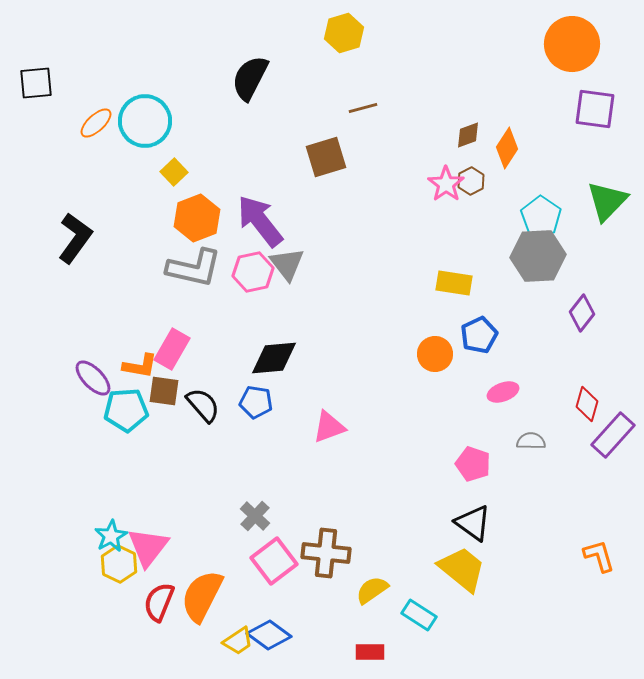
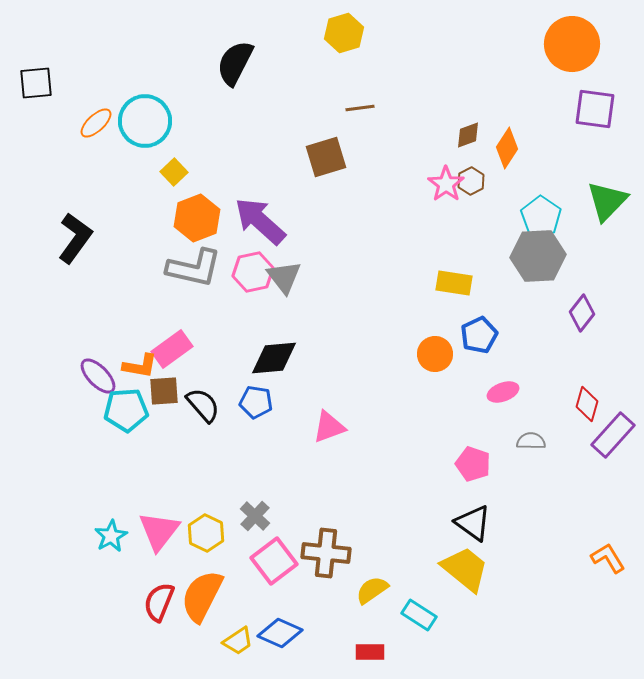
black semicircle at (250, 78): moved 15 px left, 15 px up
brown line at (363, 108): moved 3 px left; rotated 8 degrees clockwise
purple arrow at (260, 221): rotated 10 degrees counterclockwise
gray triangle at (287, 264): moved 3 px left, 13 px down
pink rectangle at (172, 349): rotated 24 degrees clockwise
purple ellipse at (93, 378): moved 5 px right, 2 px up
brown square at (164, 391): rotated 12 degrees counterclockwise
pink triangle at (148, 547): moved 11 px right, 16 px up
orange L-shape at (599, 556): moved 9 px right, 2 px down; rotated 15 degrees counterclockwise
yellow hexagon at (119, 564): moved 87 px right, 31 px up
yellow trapezoid at (462, 569): moved 3 px right
blue diamond at (269, 635): moved 11 px right, 2 px up; rotated 12 degrees counterclockwise
